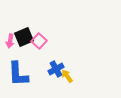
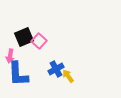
pink arrow: moved 15 px down
yellow arrow: moved 1 px right
